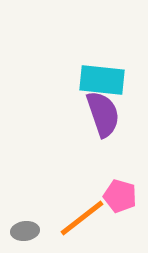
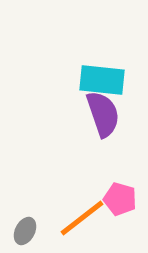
pink pentagon: moved 3 px down
gray ellipse: rotated 56 degrees counterclockwise
